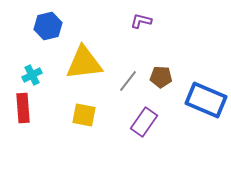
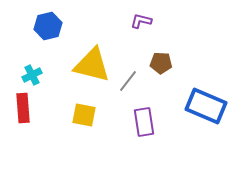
yellow triangle: moved 8 px right, 2 px down; rotated 21 degrees clockwise
brown pentagon: moved 14 px up
blue rectangle: moved 6 px down
purple rectangle: rotated 44 degrees counterclockwise
